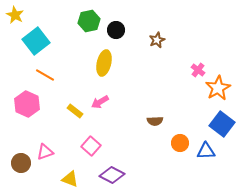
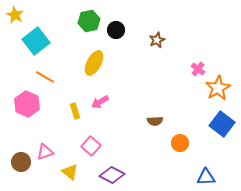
yellow ellipse: moved 10 px left; rotated 15 degrees clockwise
pink cross: moved 1 px up
orange line: moved 2 px down
yellow rectangle: rotated 35 degrees clockwise
blue triangle: moved 26 px down
brown circle: moved 1 px up
yellow triangle: moved 7 px up; rotated 18 degrees clockwise
